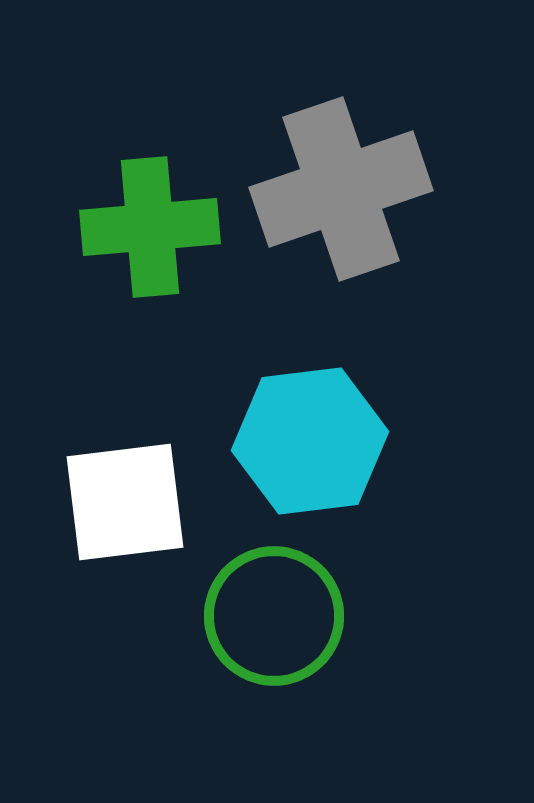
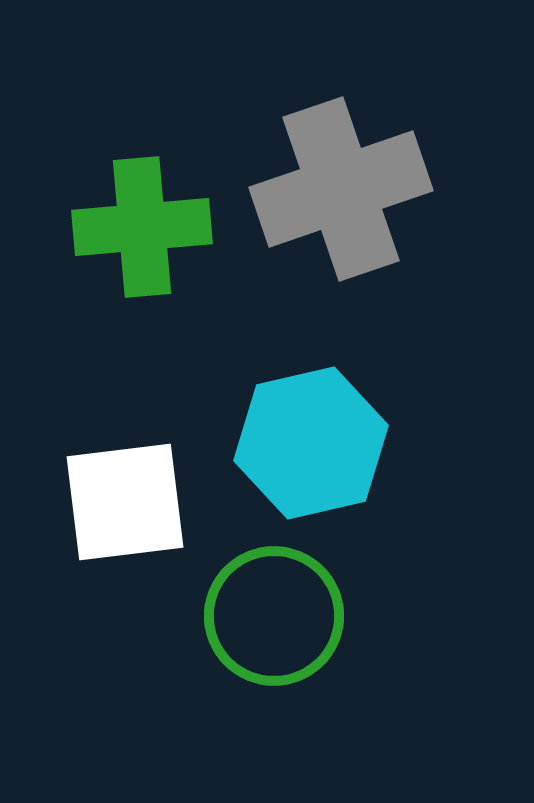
green cross: moved 8 px left
cyan hexagon: moved 1 px right, 2 px down; rotated 6 degrees counterclockwise
